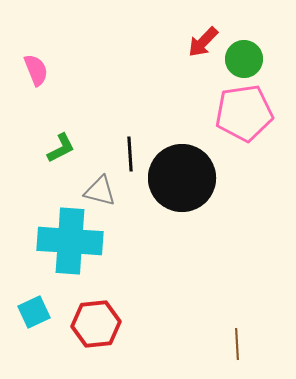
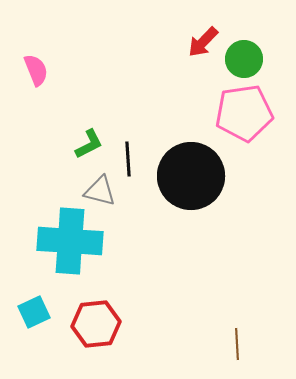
green L-shape: moved 28 px right, 4 px up
black line: moved 2 px left, 5 px down
black circle: moved 9 px right, 2 px up
